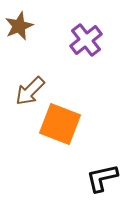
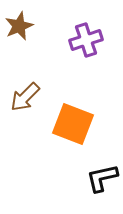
purple cross: rotated 20 degrees clockwise
brown arrow: moved 5 px left, 6 px down
orange square: moved 13 px right
